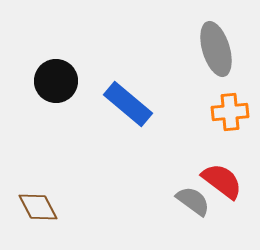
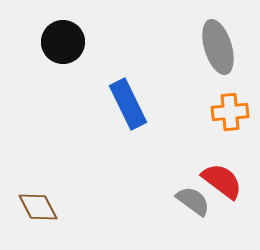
gray ellipse: moved 2 px right, 2 px up
black circle: moved 7 px right, 39 px up
blue rectangle: rotated 24 degrees clockwise
